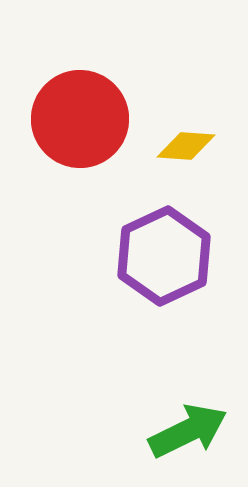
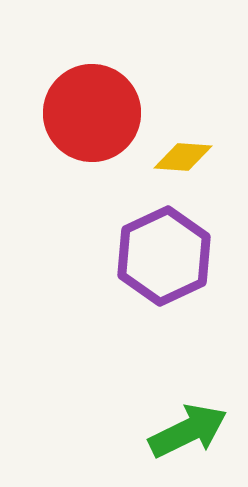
red circle: moved 12 px right, 6 px up
yellow diamond: moved 3 px left, 11 px down
